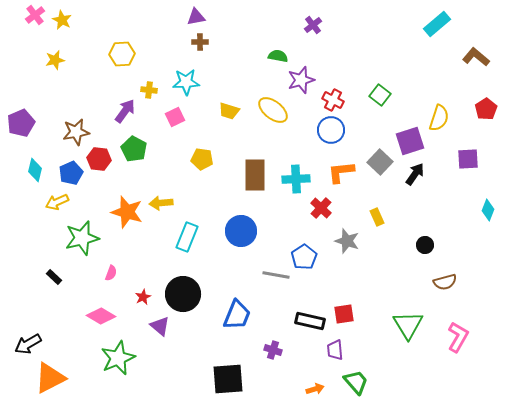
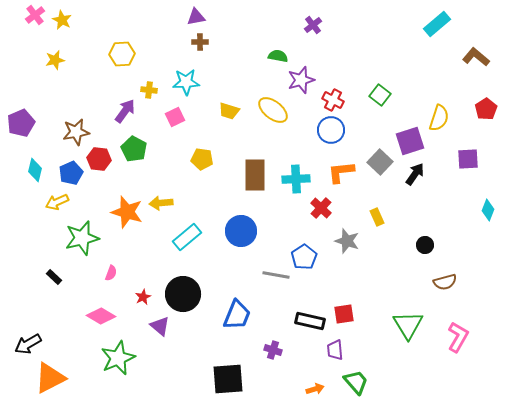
cyan rectangle at (187, 237): rotated 28 degrees clockwise
